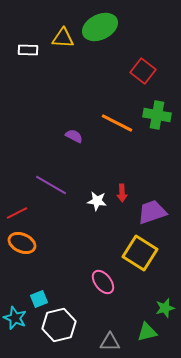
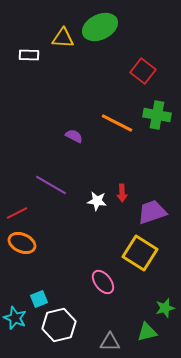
white rectangle: moved 1 px right, 5 px down
